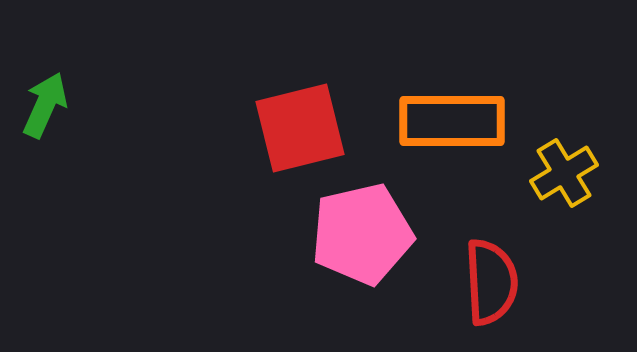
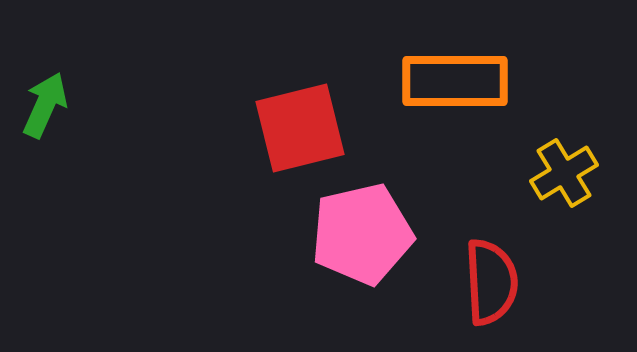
orange rectangle: moved 3 px right, 40 px up
